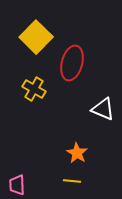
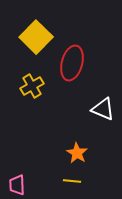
yellow cross: moved 2 px left, 3 px up; rotated 30 degrees clockwise
